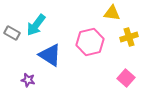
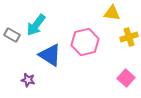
gray rectangle: moved 2 px down
pink hexagon: moved 5 px left
